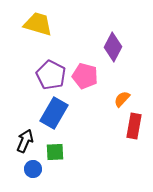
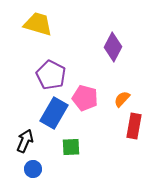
pink pentagon: moved 22 px down
green square: moved 16 px right, 5 px up
